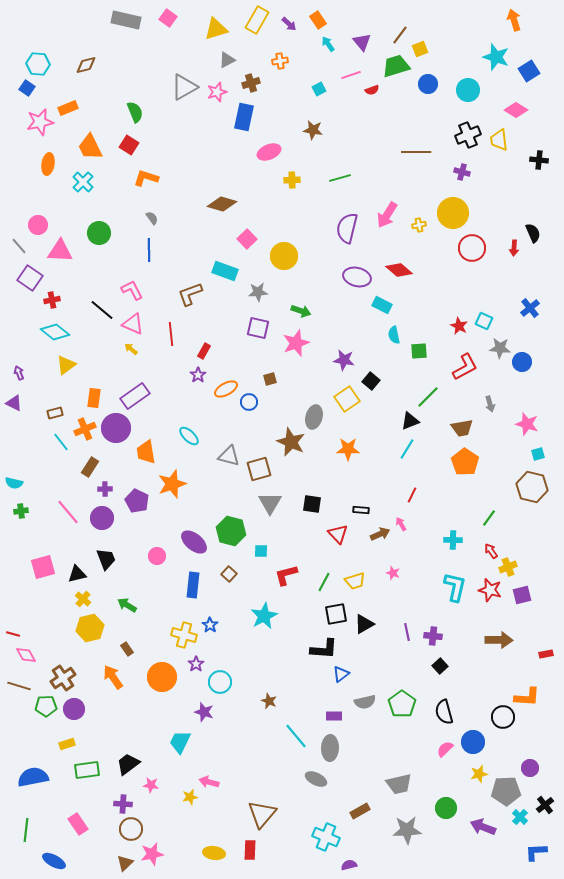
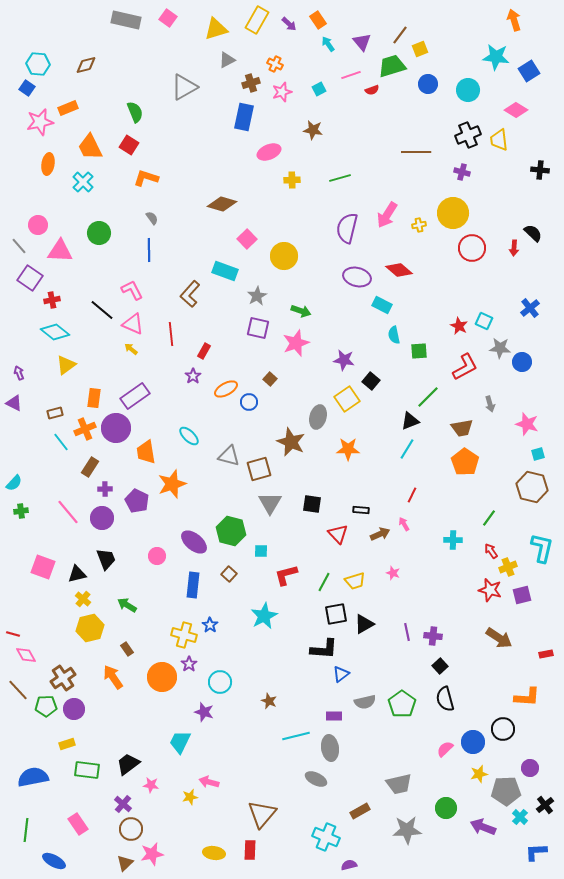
cyan star at (496, 57): rotated 12 degrees counterclockwise
orange cross at (280, 61): moved 5 px left, 3 px down; rotated 35 degrees clockwise
green trapezoid at (396, 66): moved 4 px left
pink star at (217, 92): moved 65 px right
black cross at (539, 160): moved 1 px right, 10 px down
black semicircle at (533, 233): rotated 24 degrees counterclockwise
gray star at (258, 292): moved 1 px left, 4 px down; rotated 24 degrees counterclockwise
brown L-shape at (190, 294): rotated 28 degrees counterclockwise
purple star at (198, 375): moved 5 px left, 1 px down
brown square at (270, 379): rotated 32 degrees counterclockwise
gray ellipse at (314, 417): moved 4 px right
cyan semicircle at (14, 483): rotated 60 degrees counterclockwise
pink arrow at (401, 524): moved 3 px right
pink square at (43, 567): rotated 35 degrees clockwise
cyan L-shape at (455, 587): moved 87 px right, 39 px up
brown arrow at (499, 640): moved 2 px up; rotated 32 degrees clockwise
purple star at (196, 664): moved 7 px left
brown line at (19, 686): moved 1 px left, 4 px down; rotated 30 degrees clockwise
black semicircle at (444, 712): moved 1 px right, 13 px up
black circle at (503, 717): moved 12 px down
cyan line at (296, 736): rotated 64 degrees counterclockwise
gray ellipse at (330, 748): rotated 10 degrees counterclockwise
green rectangle at (87, 770): rotated 15 degrees clockwise
purple cross at (123, 804): rotated 36 degrees clockwise
